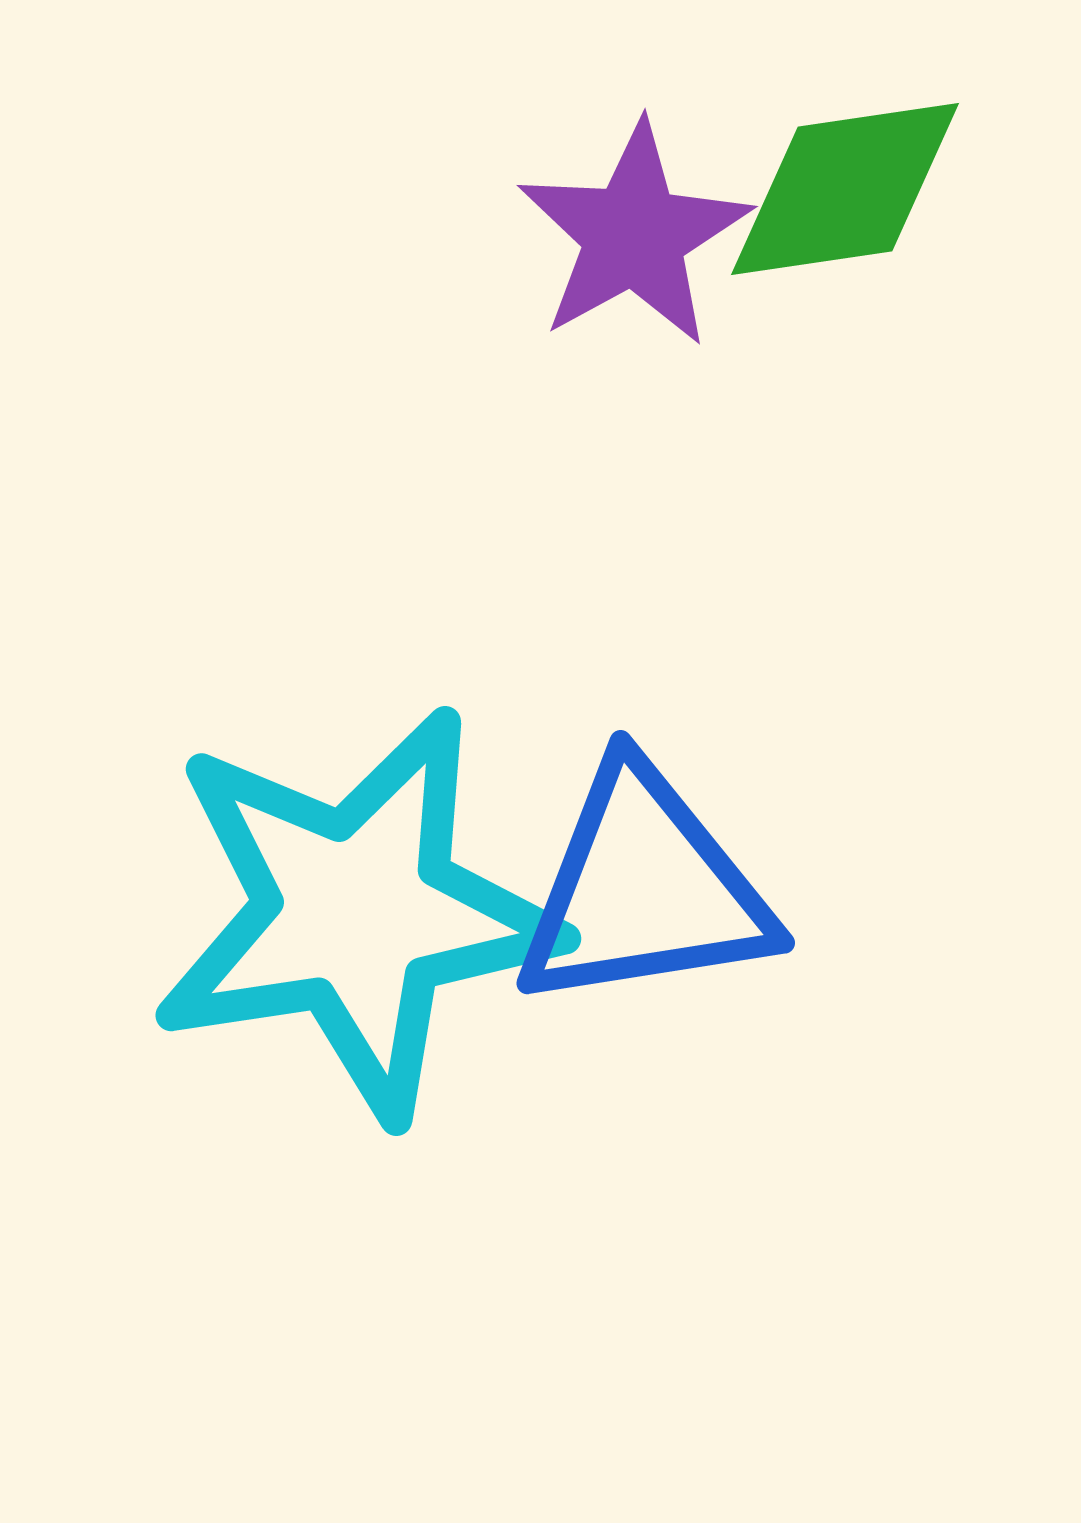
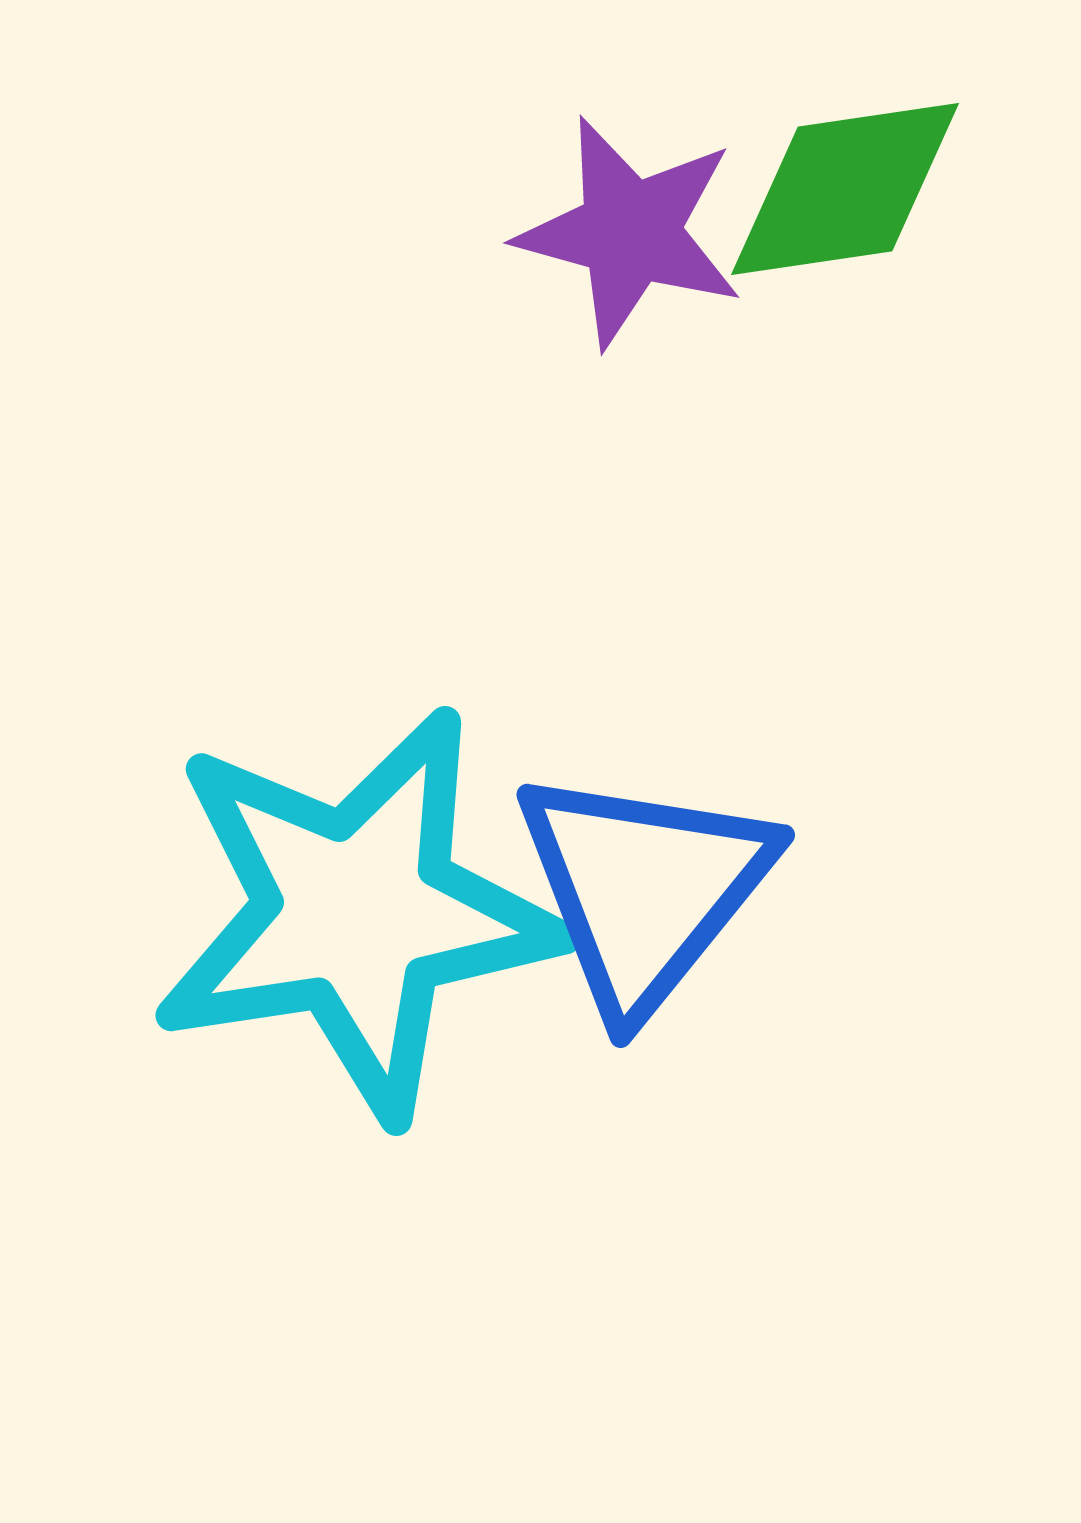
purple star: moved 4 px left, 3 px up; rotated 28 degrees counterclockwise
blue triangle: rotated 42 degrees counterclockwise
